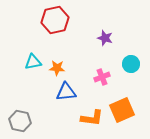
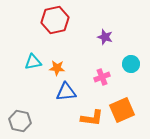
purple star: moved 1 px up
